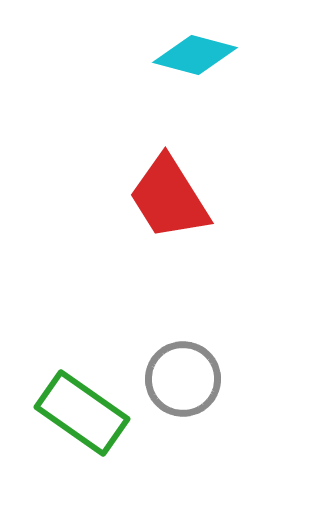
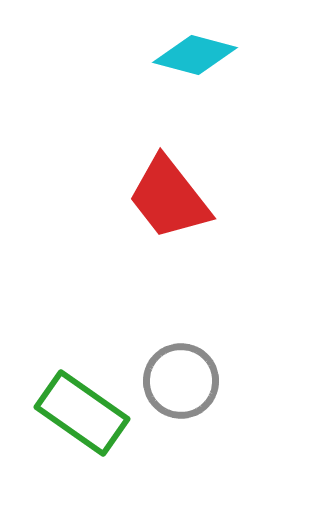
red trapezoid: rotated 6 degrees counterclockwise
gray circle: moved 2 px left, 2 px down
